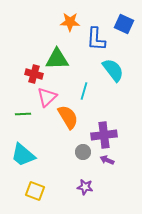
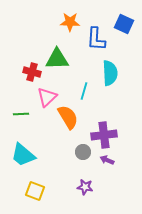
cyan semicircle: moved 3 px left, 3 px down; rotated 35 degrees clockwise
red cross: moved 2 px left, 2 px up
green line: moved 2 px left
